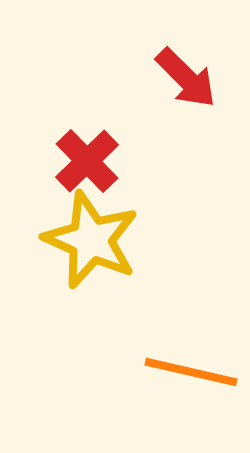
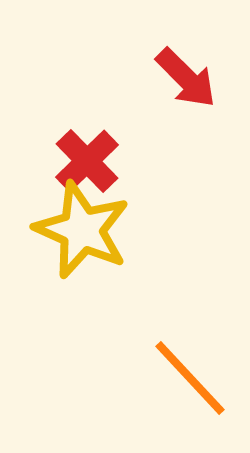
yellow star: moved 9 px left, 10 px up
orange line: moved 1 px left, 6 px down; rotated 34 degrees clockwise
